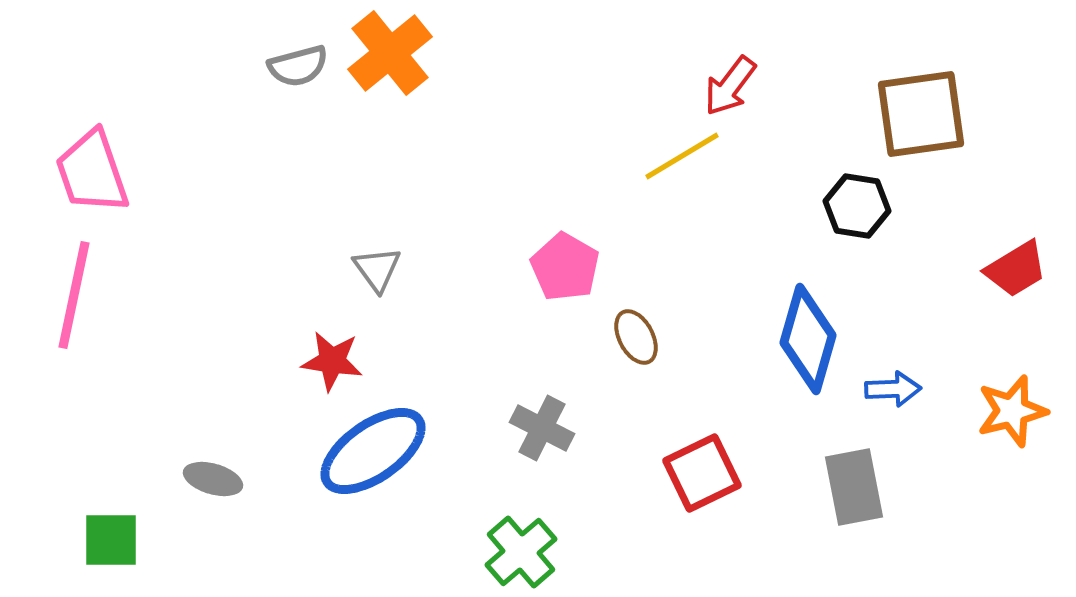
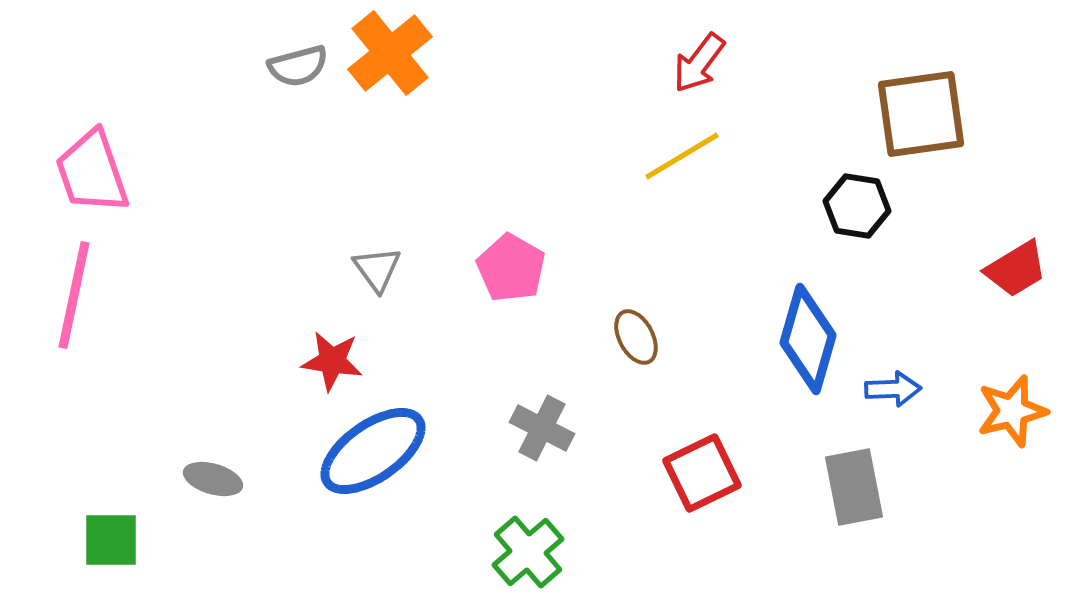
red arrow: moved 31 px left, 23 px up
pink pentagon: moved 54 px left, 1 px down
green cross: moved 7 px right
